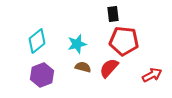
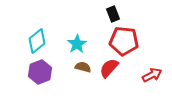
black rectangle: rotated 14 degrees counterclockwise
cyan star: rotated 18 degrees counterclockwise
purple hexagon: moved 2 px left, 3 px up
